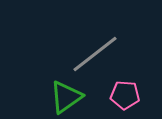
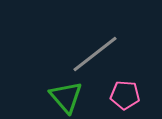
green triangle: rotated 36 degrees counterclockwise
